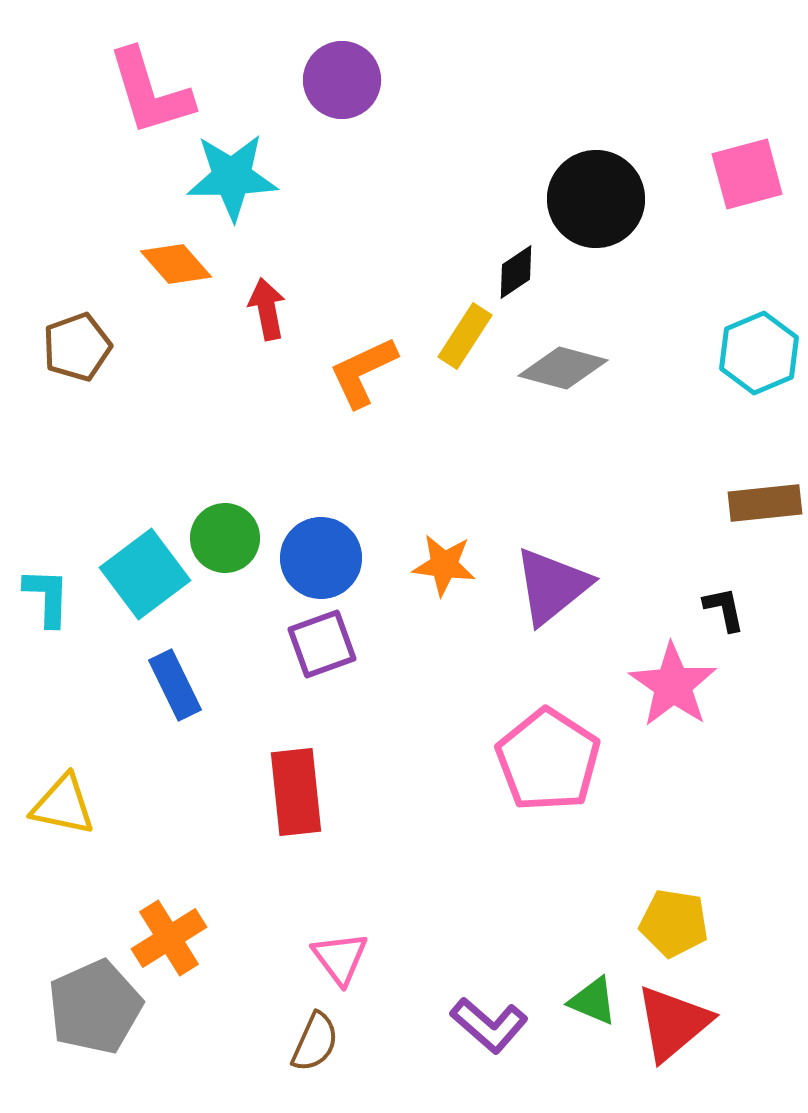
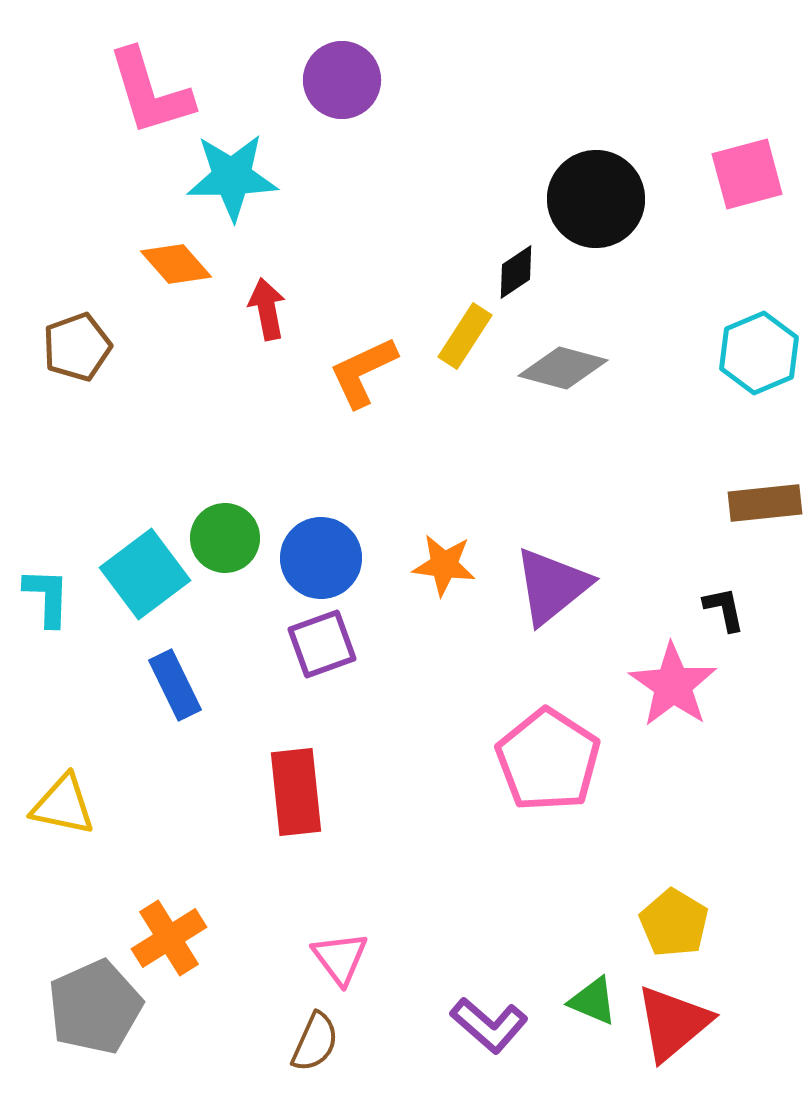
yellow pentagon: rotated 22 degrees clockwise
